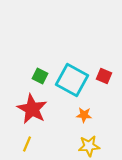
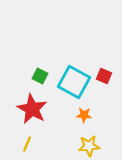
cyan square: moved 2 px right, 2 px down
